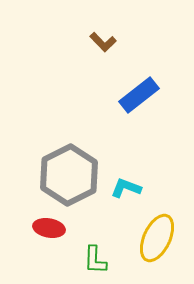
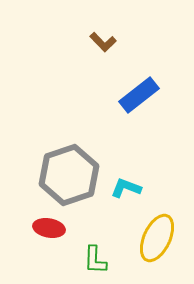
gray hexagon: rotated 8 degrees clockwise
